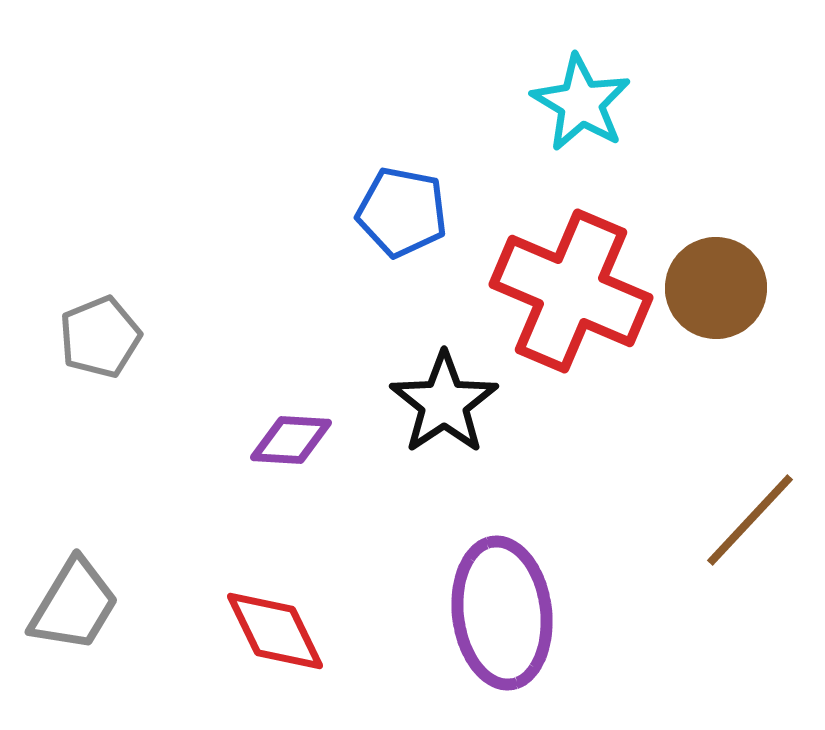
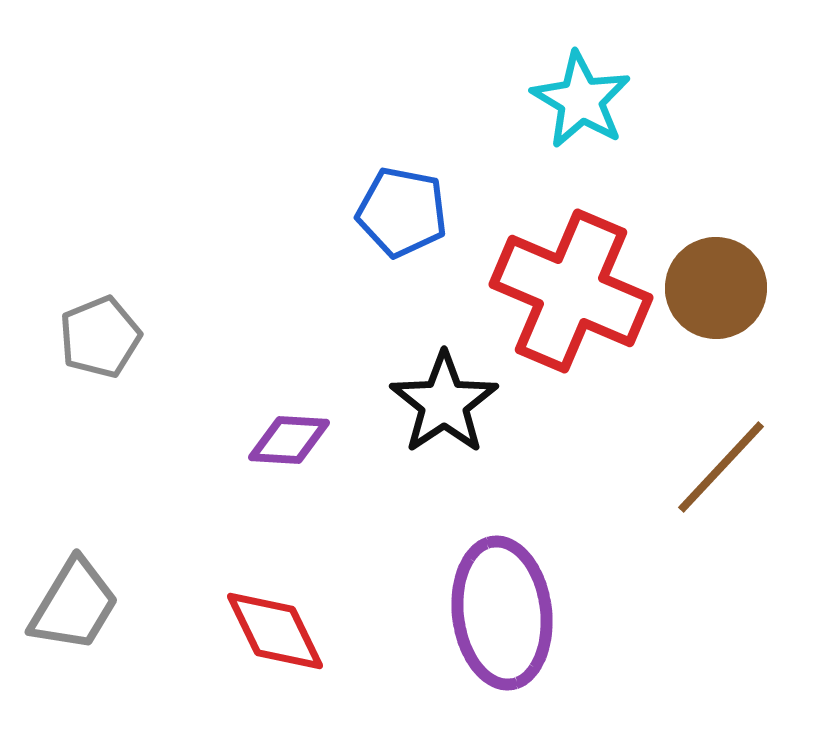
cyan star: moved 3 px up
purple diamond: moved 2 px left
brown line: moved 29 px left, 53 px up
